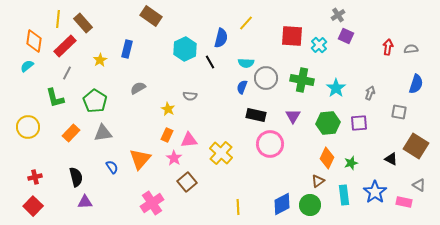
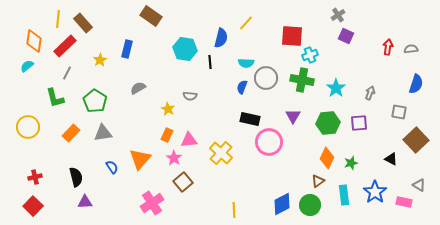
cyan cross at (319, 45): moved 9 px left, 10 px down; rotated 21 degrees clockwise
cyan hexagon at (185, 49): rotated 25 degrees counterclockwise
black line at (210, 62): rotated 24 degrees clockwise
black rectangle at (256, 115): moved 6 px left, 4 px down
pink circle at (270, 144): moved 1 px left, 2 px up
brown square at (416, 146): moved 6 px up; rotated 15 degrees clockwise
brown square at (187, 182): moved 4 px left
yellow line at (238, 207): moved 4 px left, 3 px down
